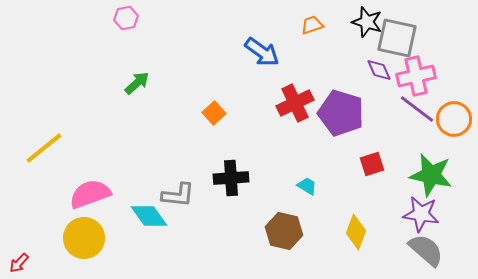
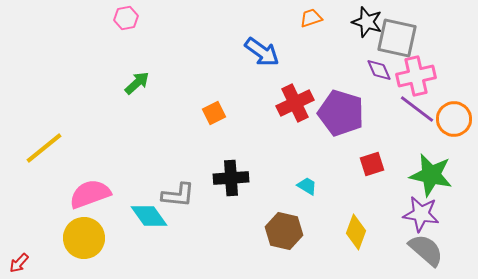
orange trapezoid: moved 1 px left, 7 px up
orange square: rotated 15 degrees clockwise
